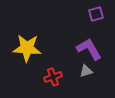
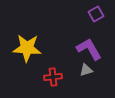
purple square: rotated 14 degrees counterclockwise
gray triangle: moved 1 px up
red cross: rotated 12 degrees clockwise
